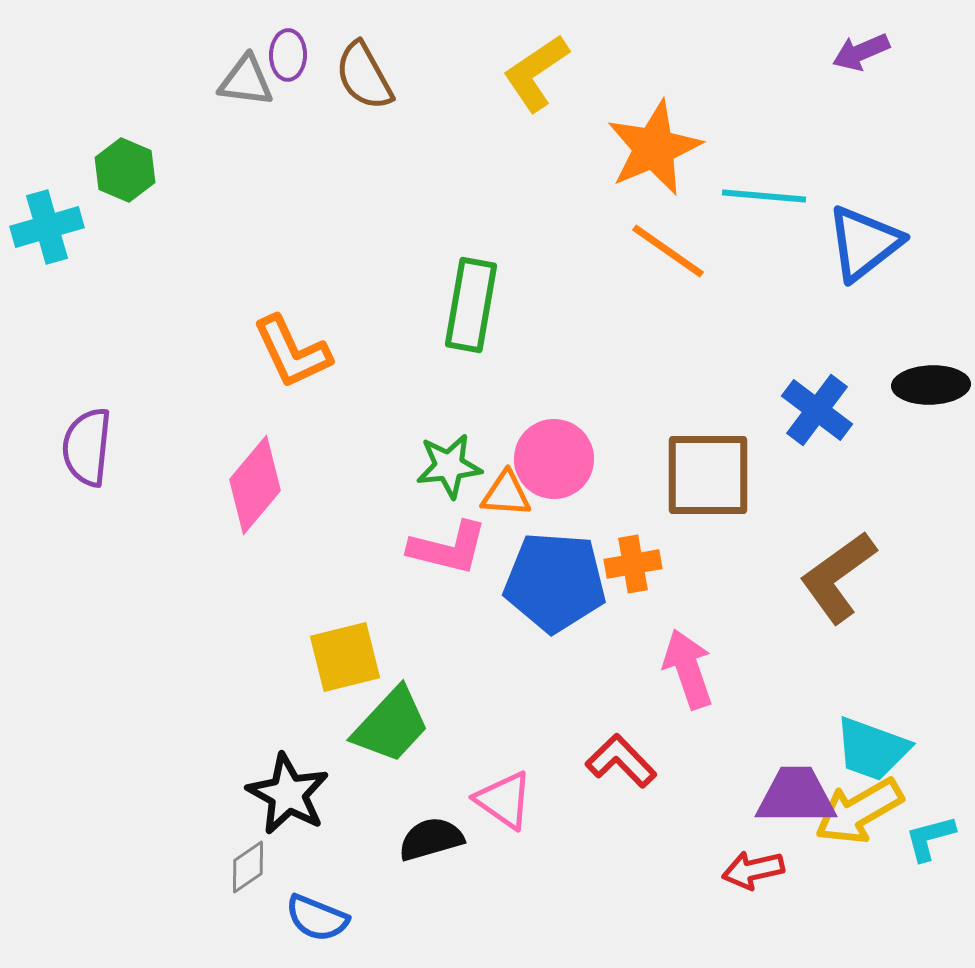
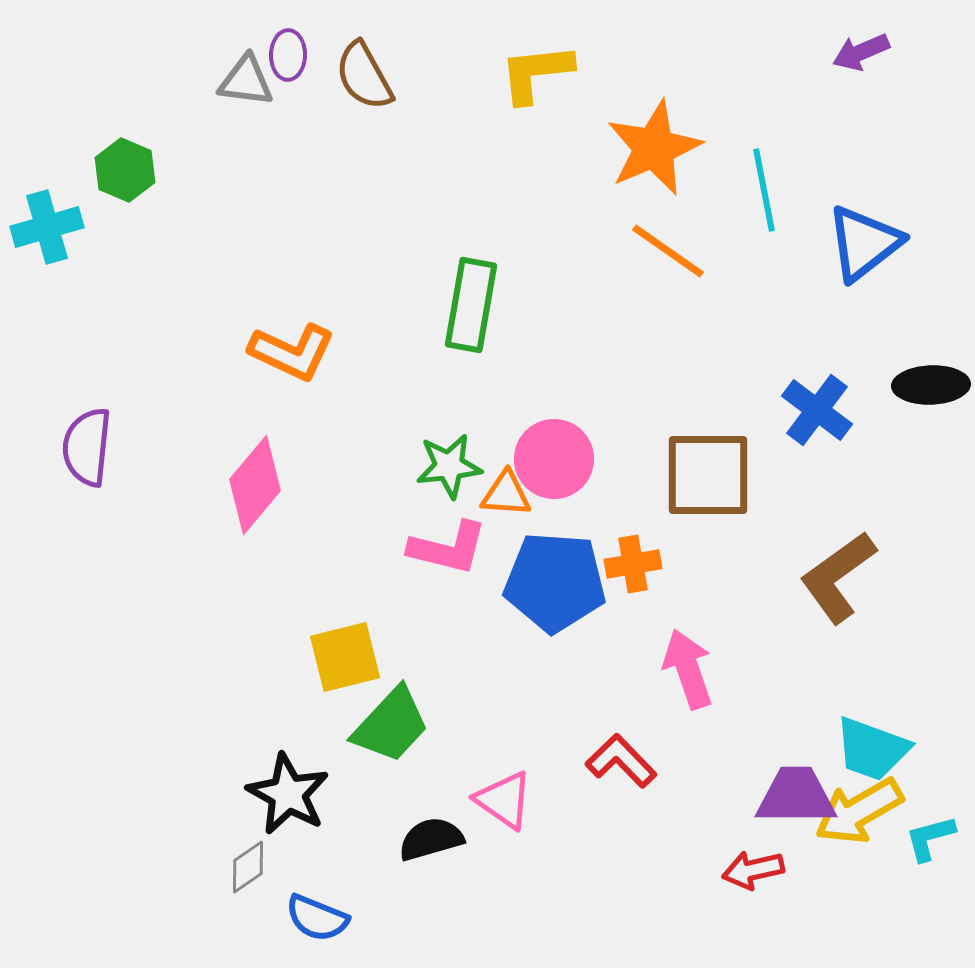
yellow L-shape: rotated 28 degrees clockwise
cyan line: moved 6 px up; rotated 74 degrees clockwise
orange L-shape: rotated 40 degrees counterclockwise
